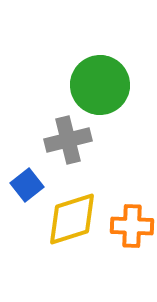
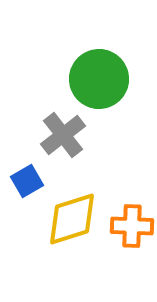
green circle: moved 1 px left, 6 px up
gray cross: moved 5 px left, 5 px up; rotated 24 degrees counterclockwise
blue square: moved 4 px up; rotated 8 degrees clockwise
